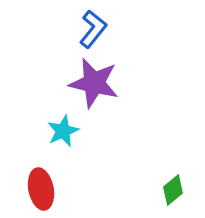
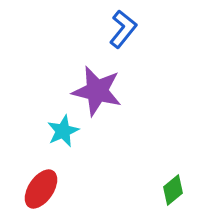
blue L-shape: moved 30 px right
purple star: moved 3 px right, 8 px down
red ellipse: rotated 45 degrees clockwise
